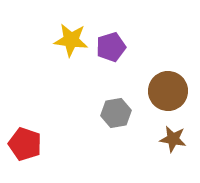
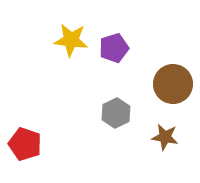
purple pentagon: moved 3 px right, 1 px down
brown circle: moved 5 px right, 7 px up
gray hexagon: rotated 16 degrees counterclockwise
brown star: moved 8 px left, 2 px up
